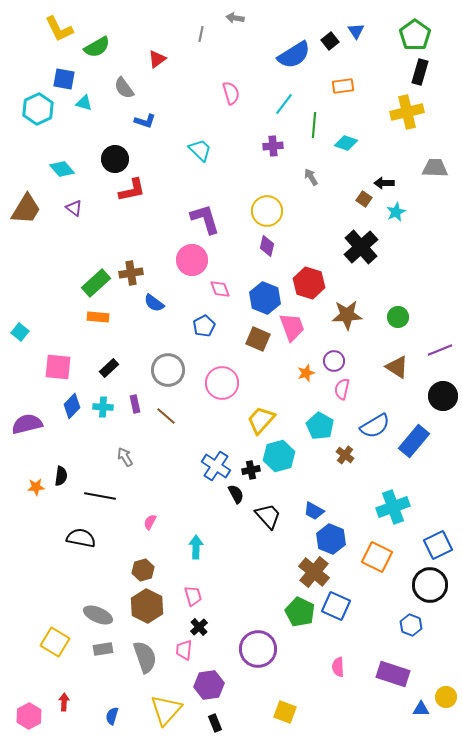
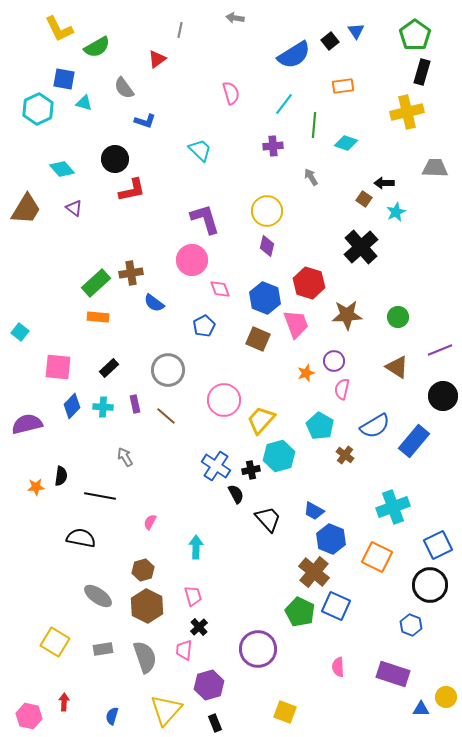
gray line at (201, 34): moved 21 px left, 4 px up
black rectangle at (420, 72): moved 2 px right
pink trapezoid at (292, 327): moved 4 px right, 3 px up
pink circle at (222, 383): moved 2 px right, 17 px down
black trapezoid at (268, 516): moved 3 px down
gray ellipse at (98, 615): moved 19 px up; rotated 12 degrees clockwise
purple hexagon at (209, 685): rotated 8 degrees counterclockwise
pink hexagon at (29, 716): rotated 20 degrees counterclockwise
